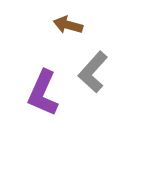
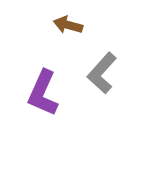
gray L-shape: moved 9 px right, 1 px down
